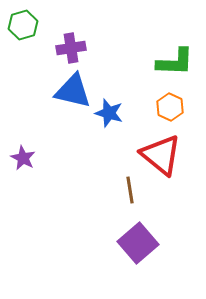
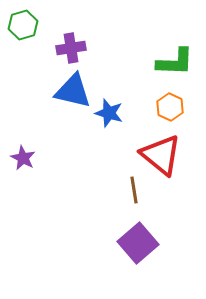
brown line: moved 4 px right
